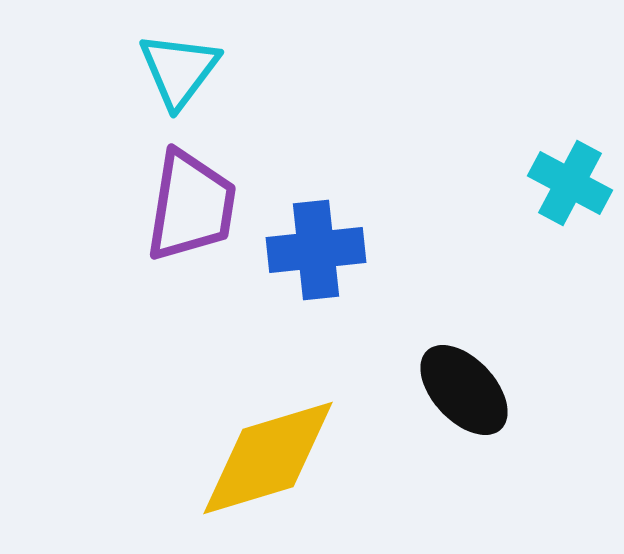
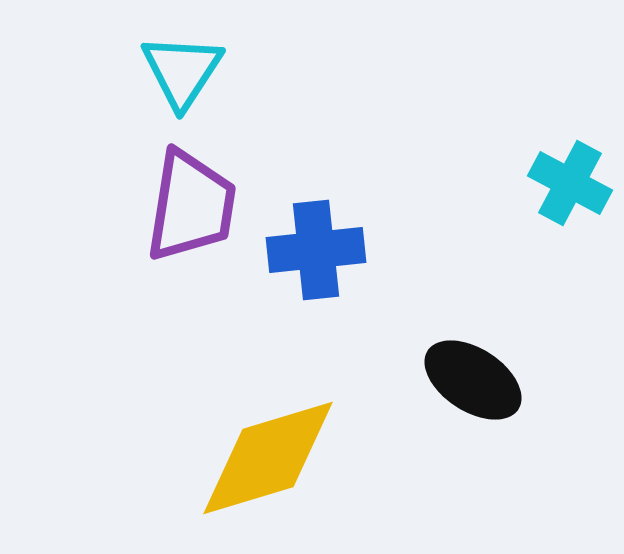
cyan triangle: moved 3 px right, 1 px down; rotated 4 degrees counterclockwise
black ellipse: moved 9 px right, 10 px up; rotated 14 degrees counterclockwise
